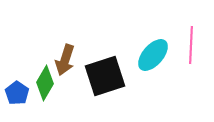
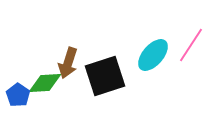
pink line: rotated 30 degrees clockwise
brown arrow: moved 3 px right, 3 px down
green diamond: rotated 56 degrees clockwise
blue pentagon: moved 1 px right, 2 px down
